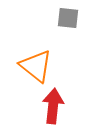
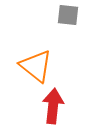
gray square: moved 3 px up
